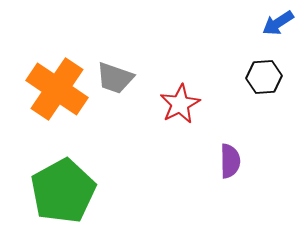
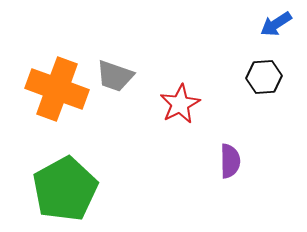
blue arrow: moved 2 px left, 1 px down
gray trapezoid: moved 2 px up
orange cross: rotated 14 degrees counterclockwise
green pentagon: moved 2 px right, 2 px up
